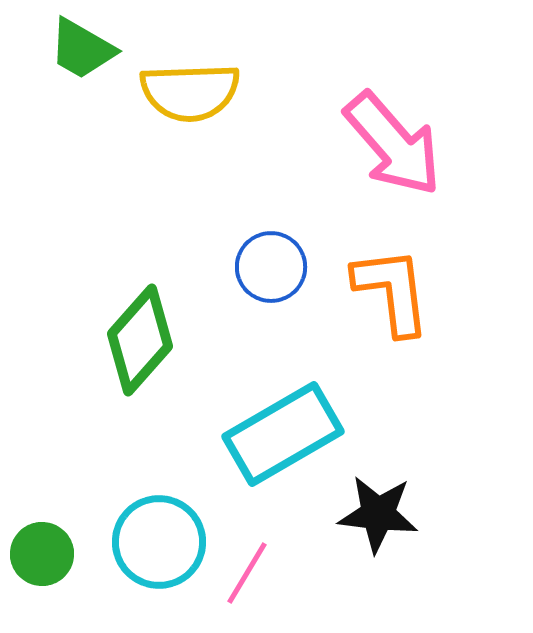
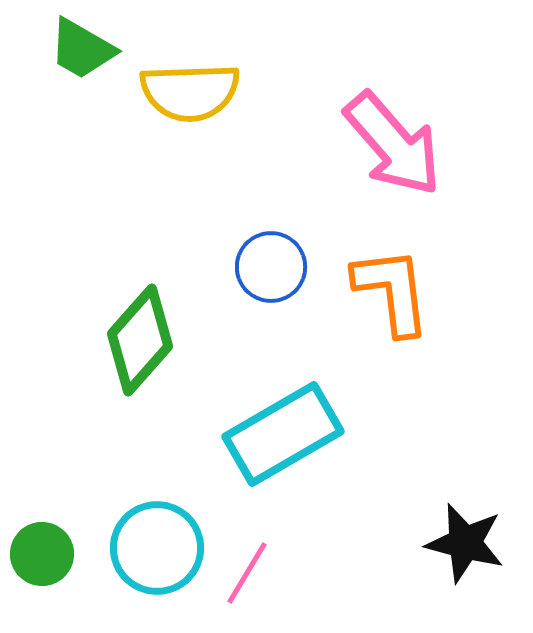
black star: moved 87 px right, 29 px down; rotated 8 degrees clockwise
cyan circle: moved 2 px left, 6 px down
